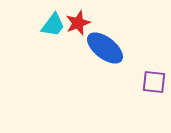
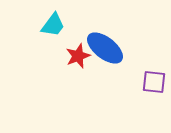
red star: moved 33 px down
